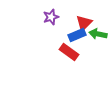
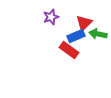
blue rectangle: moved 1 px left, 1 px down
red rectangle: moved 2 px up
